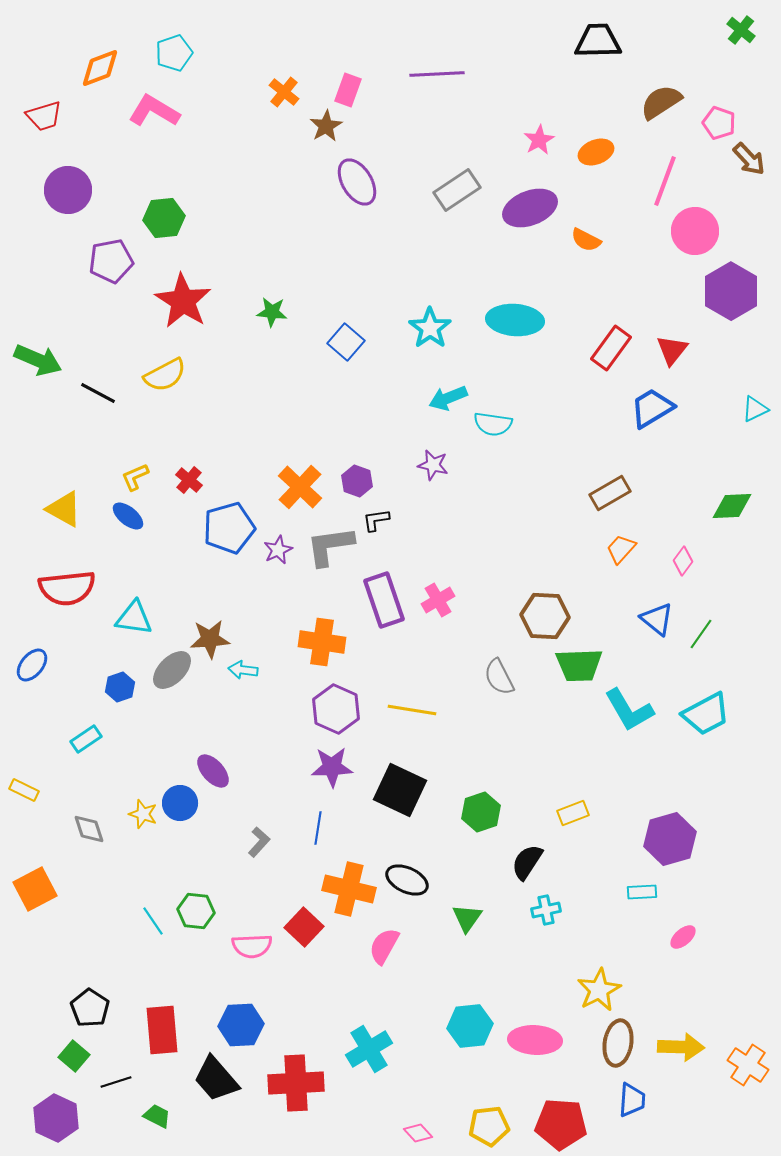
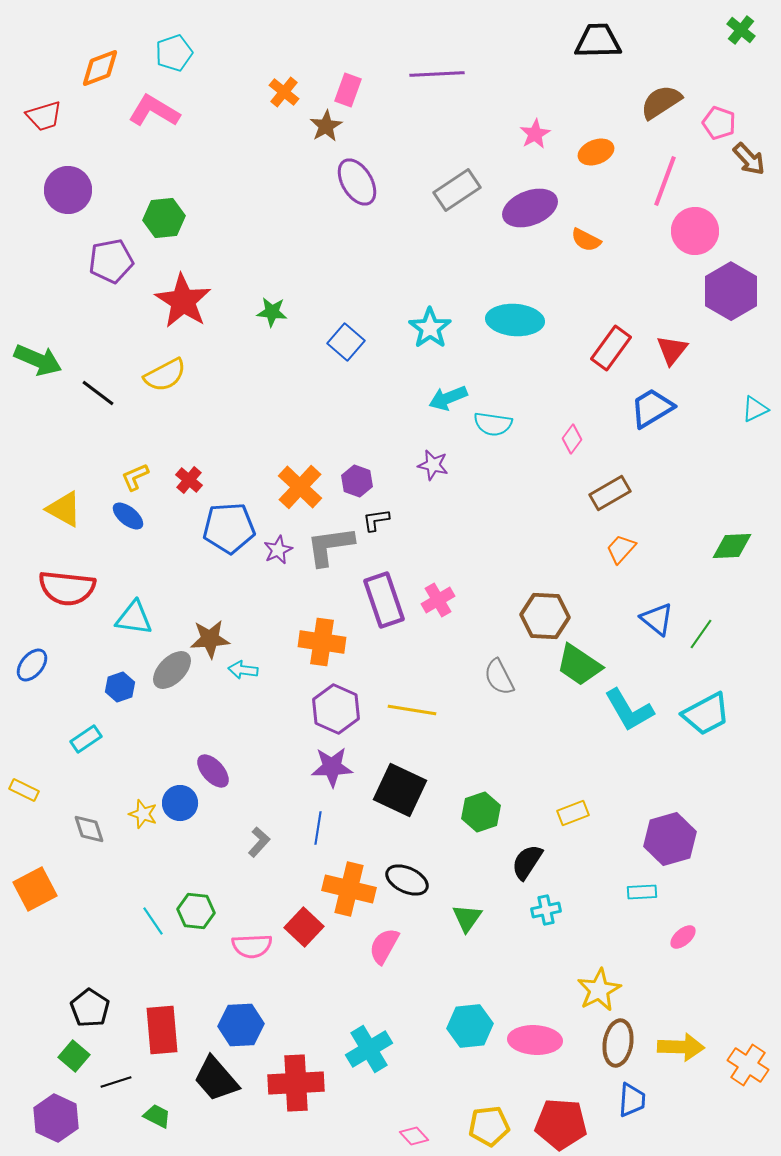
pink star at (539, 140): moved 4 px left, 6 px up
black line at (98, 393): rotated 9 degrees clockwise
green diamond at (732, 506): moved 40 px down
blue pentagon at (229, 528): rotated 12 degrees clockwise
pink diamond at (683, 561): moved 111 px left, 122 px up
red semicircle at (67, 588): rotated 12 degrees clockwise
green trapezoid at (579, 665): rotated 36 degrees clockwise
pink diamond at (418, 1133): moved 4 px left, 3 px down
